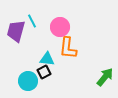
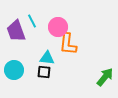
pink circle: moved 2 px left
purple trapezoid: rotated 35 degrees counterclockwise
orange L-shape: moved 4 px up
cyan triangle: moved 1 px up
black square: rotated 32 degrees clockwise
cyan circle: moved 14 px left, 11 px up
